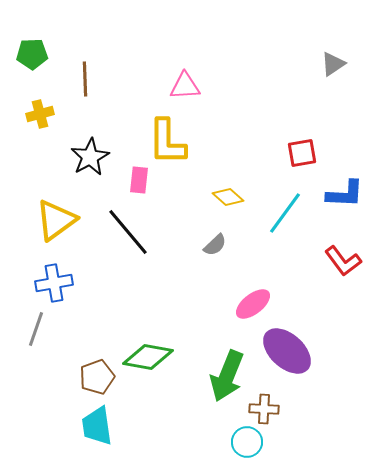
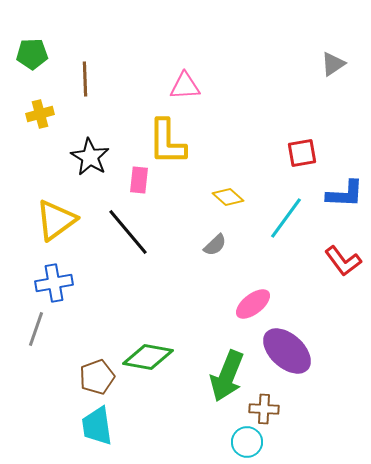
black star: rotated 12 degrees counterclockwise
cyan line: moved 1 px right, 5 px down
